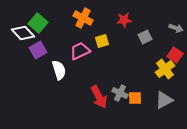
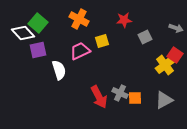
orange cross: moved 4 px left, 1 px down
purple square: rotated 18 degrees clockwise
yellow cross: moved 4 px up
